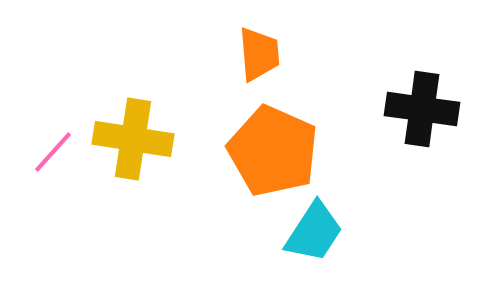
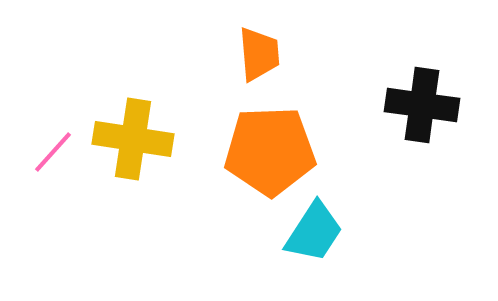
black cross: moved 4 px up
orange pentagon: moved 3 px left; rotated 26 degrees counterclockwise
